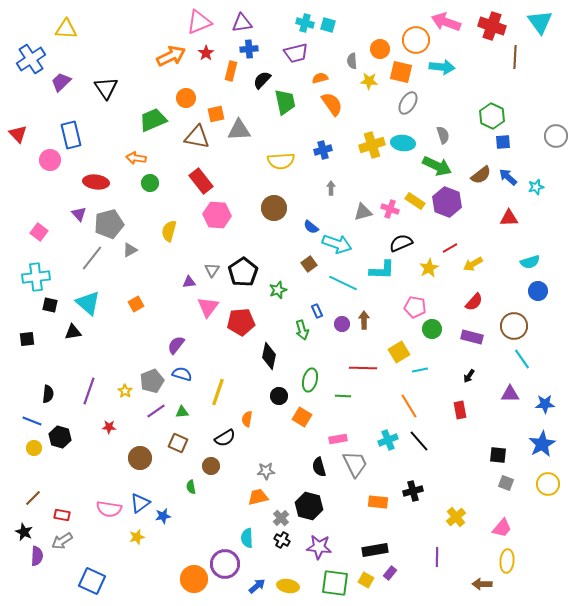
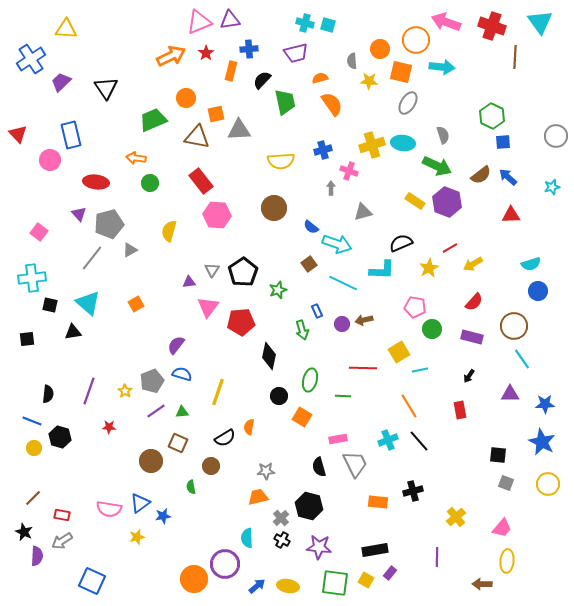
purple triangle at (242, 23): moved 12 px left, 3 px up
cyan star at (536, 187): moved 16 px right
pink cross at (390, 209): moved 41 px left, 38 px up
red triangle at (509, 218): moved 2 px right, 3 px up
cyan semicircle at (530, 262): moved 1 px right, 2 px down
cyan cross at (36, 277): moved 4 px left, 1 px down
brown arrow at (364, 320): rotated 102 degrees counterclockwise
orange semicircle at (247, 419): moved 2 px right, 8 px down
blue star at (542, 444): moved 2 px up; rotated 16 degrees counterclockwise
brown circle at (140, 458): moved 11 px right, 3 px down
